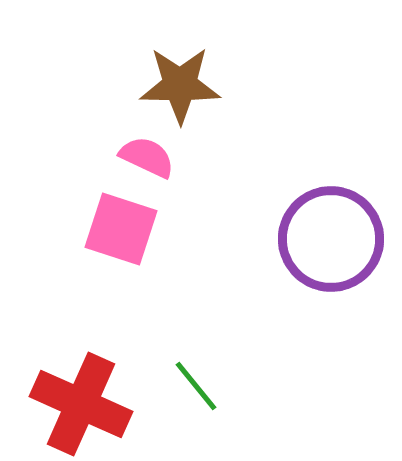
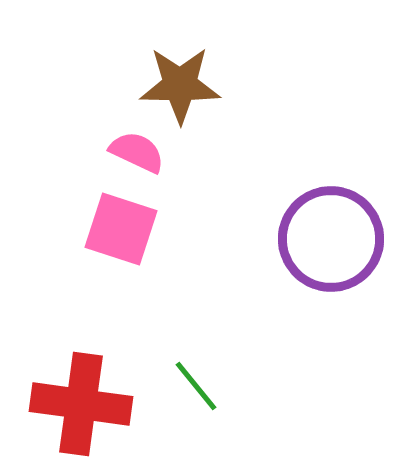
pink semicircle: moved 10 px left, 5 px up
red cross: rotated 16 degrees counterclockwise
